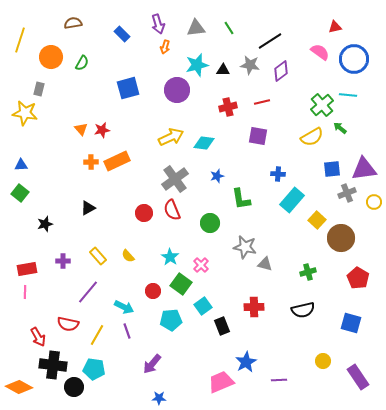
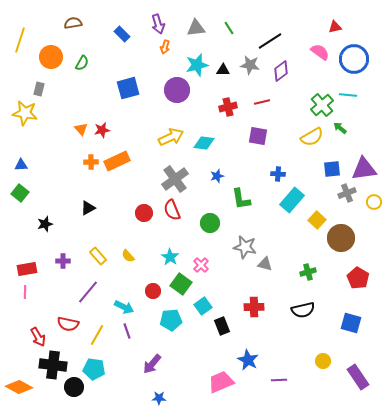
blue star at (246, 362): moved 2 px right, 2 px up; rotated 15 degrees counterclockwise
